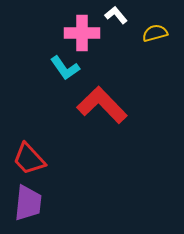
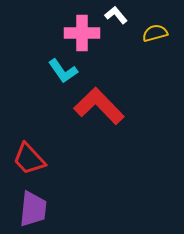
cyan L-shape: moved 2 px left, 3 px down
red L-shape: moved 3 px left, 1 px down
purple trapezoid: moved 5 px right, 6 px down
